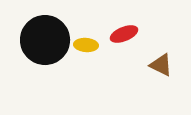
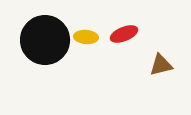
yellow ellipse: moved 8 px up
brown triangle: rotated 40 degrees counterclockwise
